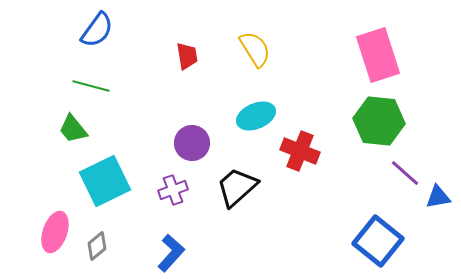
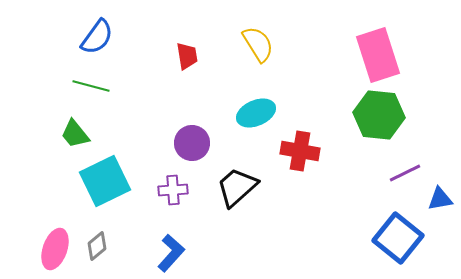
blue semicircle: moved 7 px down
yellow semicircle: moved 3 px right, 5 px up
cyan ellipse: moved 3 px up
green hexagon: moved 6 px up
green trapezoid: moved 2 px right, 5 px down
red cross: rotated 12 degrees counterclockwise
purple line: rotated 68 degrees counterclockwise
purple cross: rotated 16 degrees clockwise
blue triangle: moved 2 px right, 2 px down
pink ellipse: moved 17 px down
blue square: moved 20 px right, 3 px up
